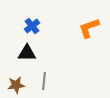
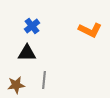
orange L-shape: moved 1 px right, 2 px down; rotated 135 degrees counterclockwise
gray line: moved 1 px up
